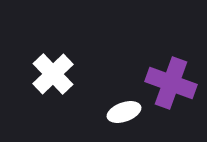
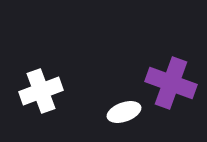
white cross: moved 12 px left, 17 px down; rotated 24 degrees clockwise
